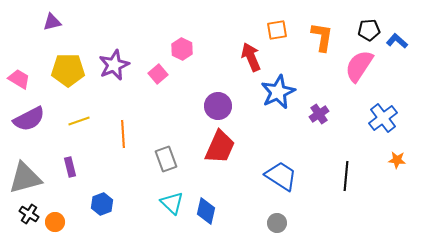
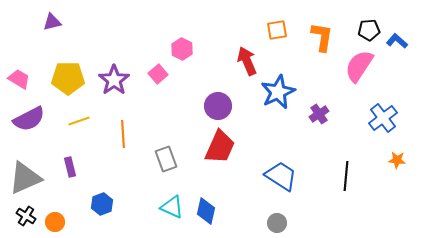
red arrow: moved 4 px left, 4 px down
purple star: moved 15 px down; rotated 12 degrees counterclockwise
yellow pentagon: moved 8 px down
gray triangle: rotated 9 degrees counterclockwise
cyan triangle: moved 4 px down; rotated 20 degrees counterclockwise
black cross: moved 3 px left, 2 px down
